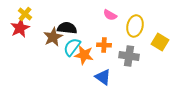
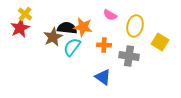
orange star: moved 1 px left, 28 px up
